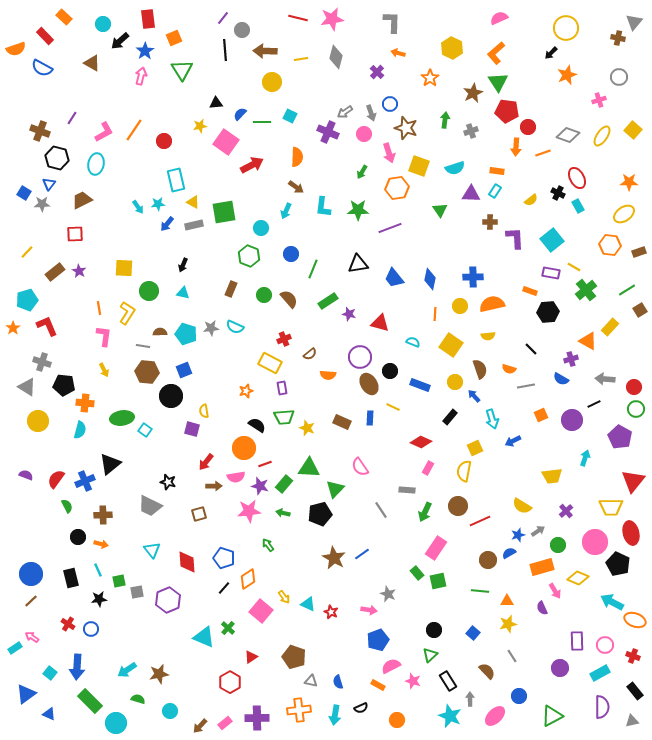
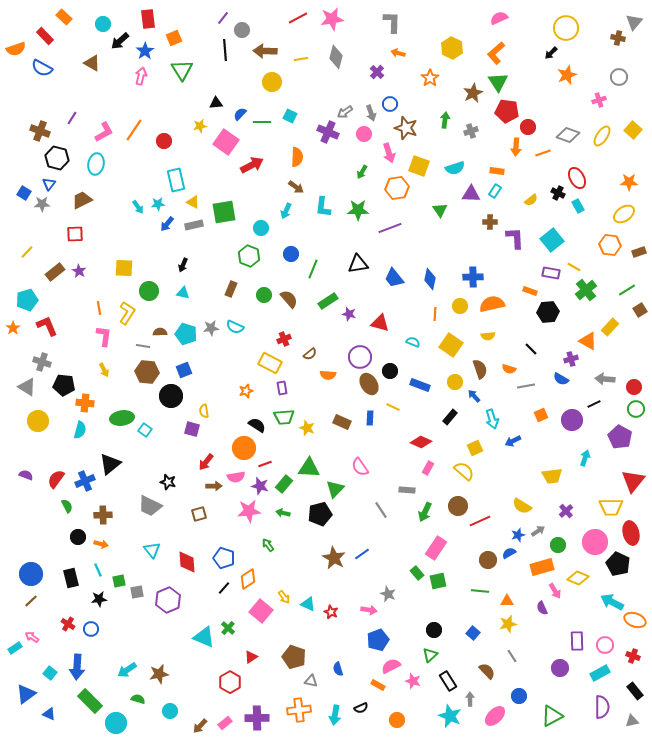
red line at (298, 18): rotated 42 degrees counterclockwise
yellow semicircle at (464, 471): rotated 120 degrees clockwise
blue semicircle at (338, 682): moved 13 px up
